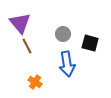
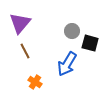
purple triangle: rotated 20 degrees clockwise
gray circle: moved 9 px right, 3 px up
brown line: moved 2 px left, 5 px down
blue arrow: rotated 40 degrees clockwise
